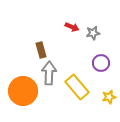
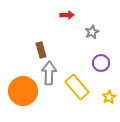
red arrow: moved 5 px left, 12 px up; rotated 24 degrees counterclockwise
gray star: moved 1 px left, 1 px up; rotated 16 degrees counterclockwise
yellow star: rotated 16 degrees counterclockwise
